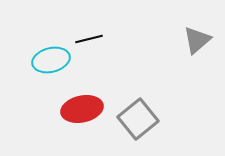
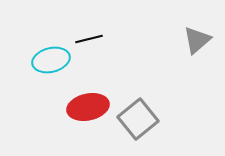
red ellipse: moved 6 px right, 2 px up
